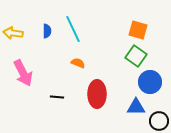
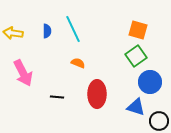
green square: rotated 20 degrees clockwise
blue triangle: rotated 18 degrees clockwise
